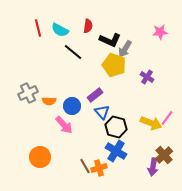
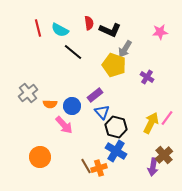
red semicircle: moved 1 px right, 3 px up; rotated 16 degrees counterclockwise
black L-shape: moved 10 px up
gray cross: rotated 12 degrees counterclockwise
orange semicircle: moved 1 px right, 3 px down
yellow arrow: rotated 85 degrees counterclockwise
brown line: moved 1 px right
